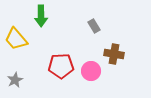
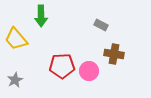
gray rectangle: moved 7 px right, 1 px up; rotated 32 degrees counterclockwise
red pentagon: moved 1 px right
pink circle: moved 2 px left
